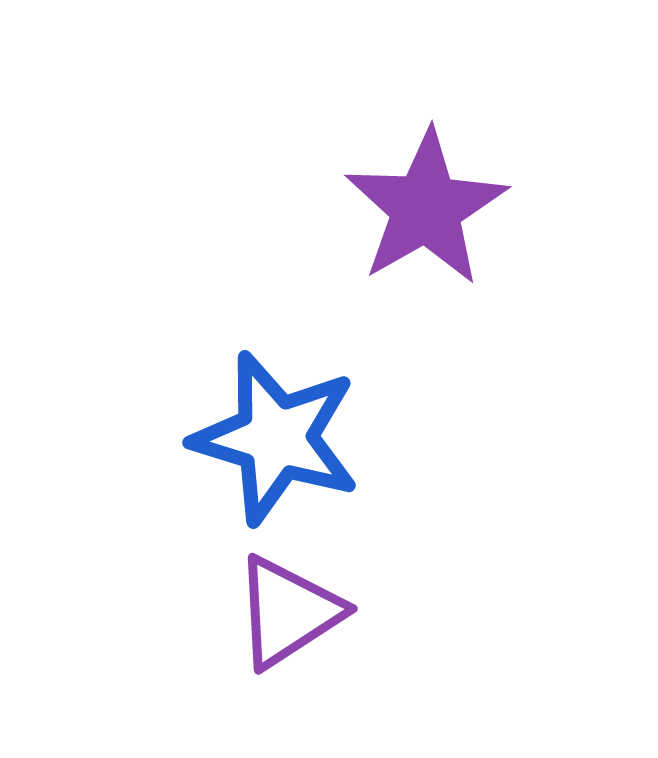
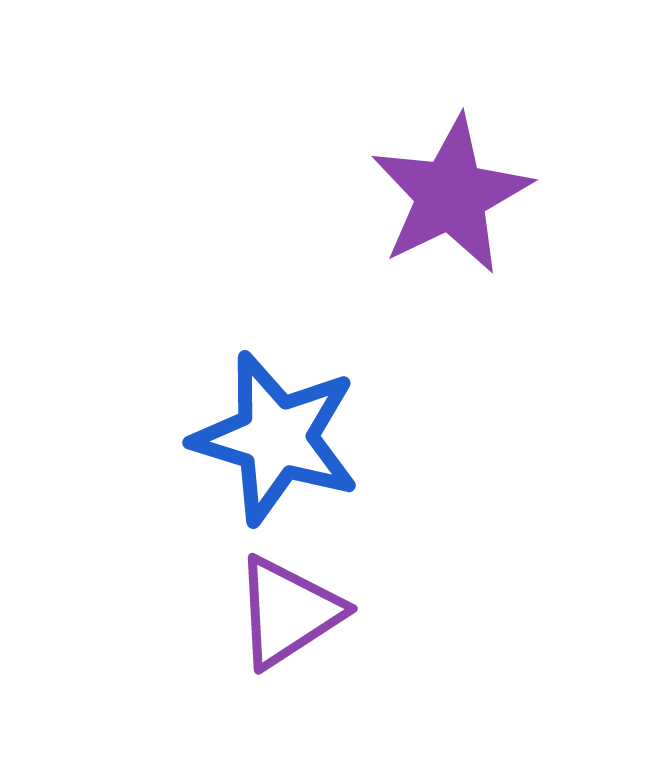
purple star: moved 25 px right, 13 px up; rotated 4 degrees clockwise
